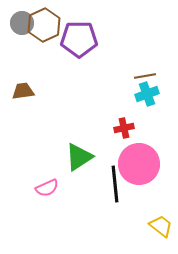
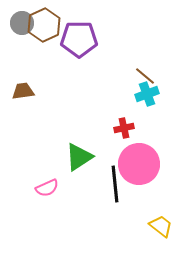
brown line: rotated 50 degrees clockwise
